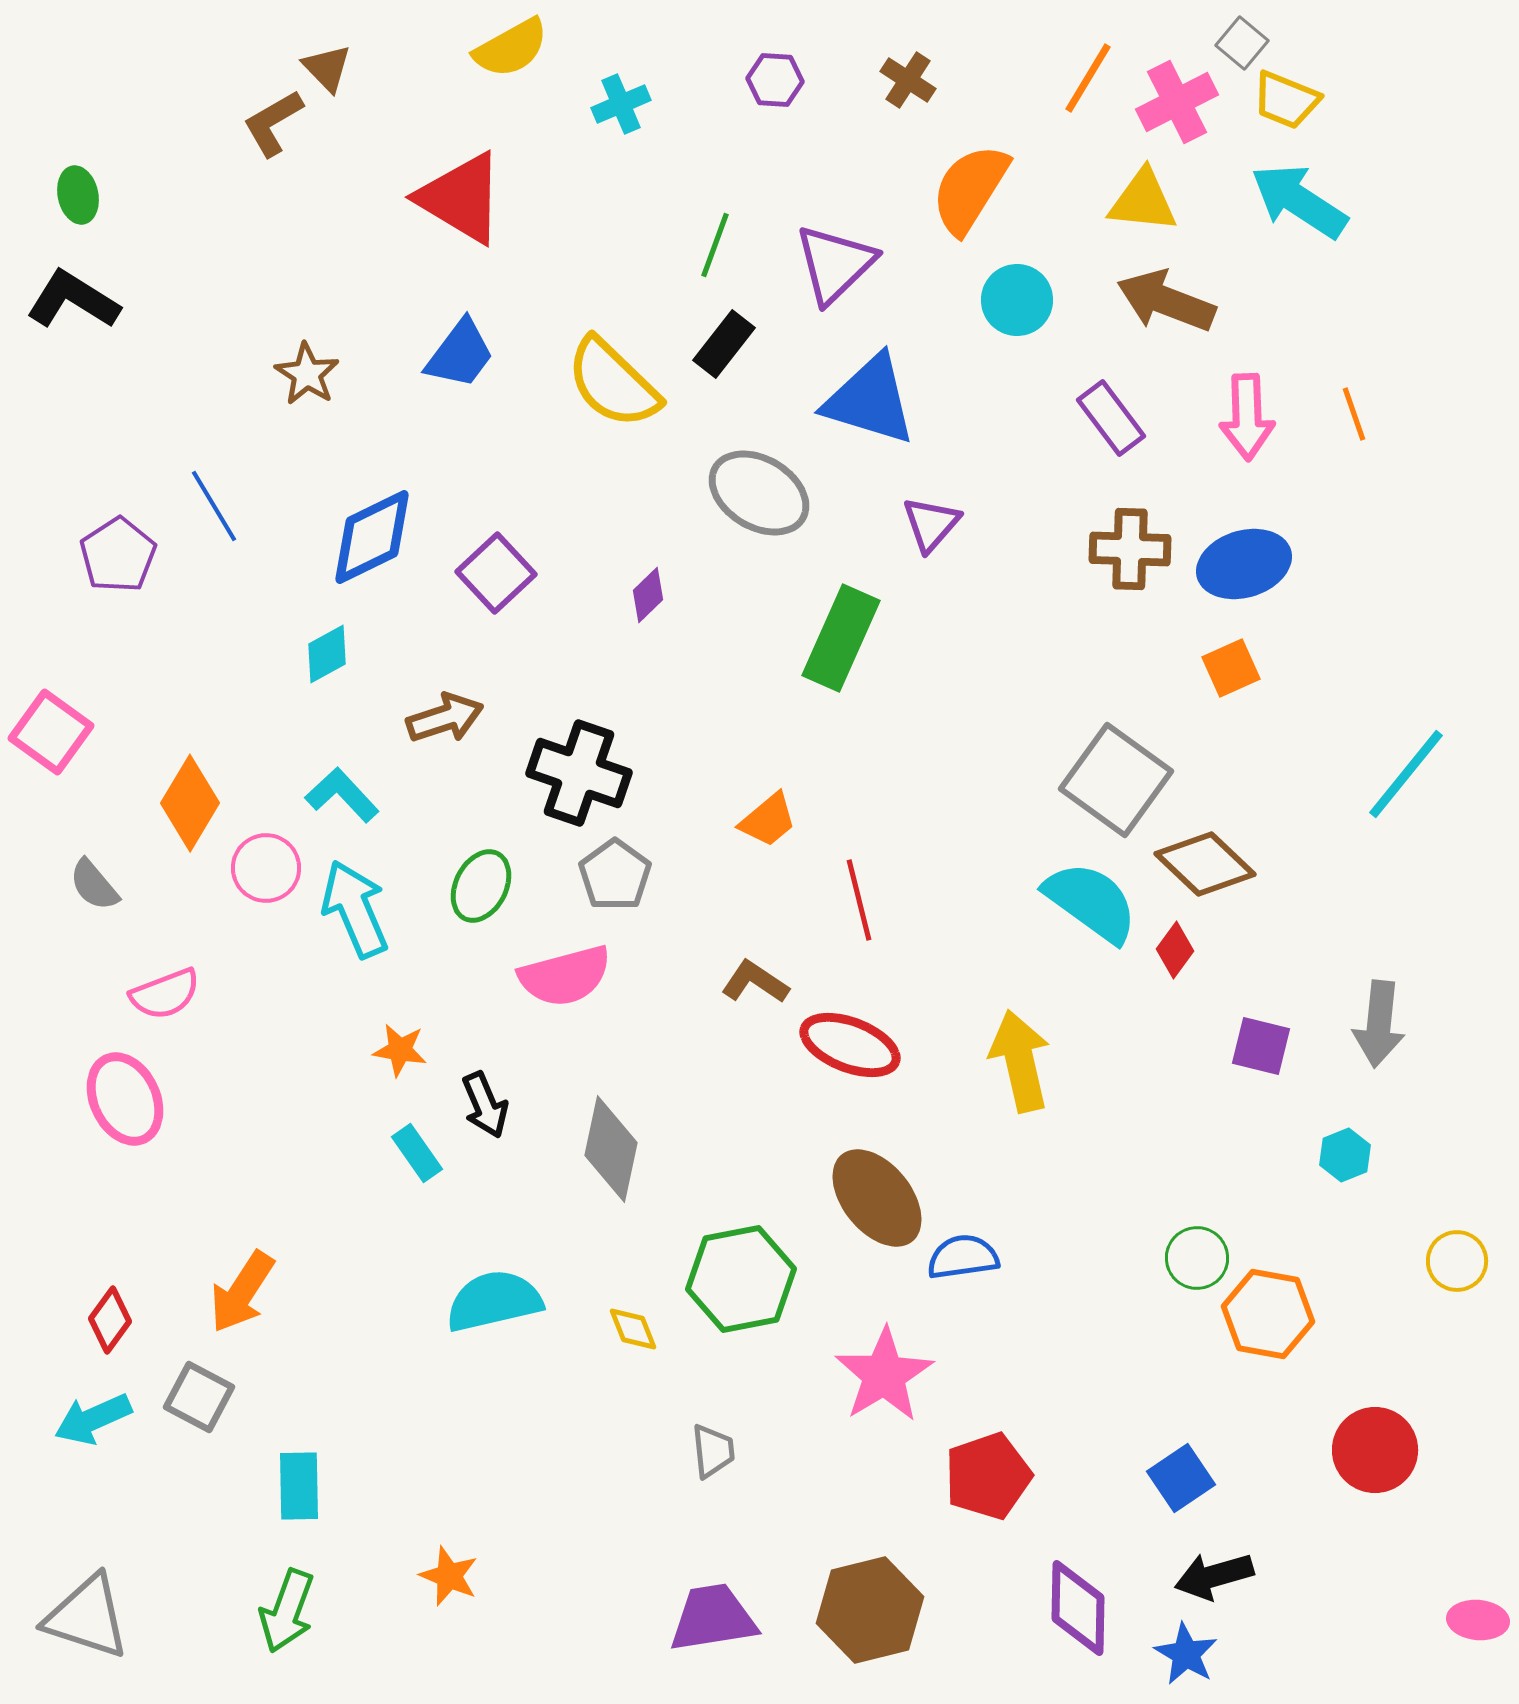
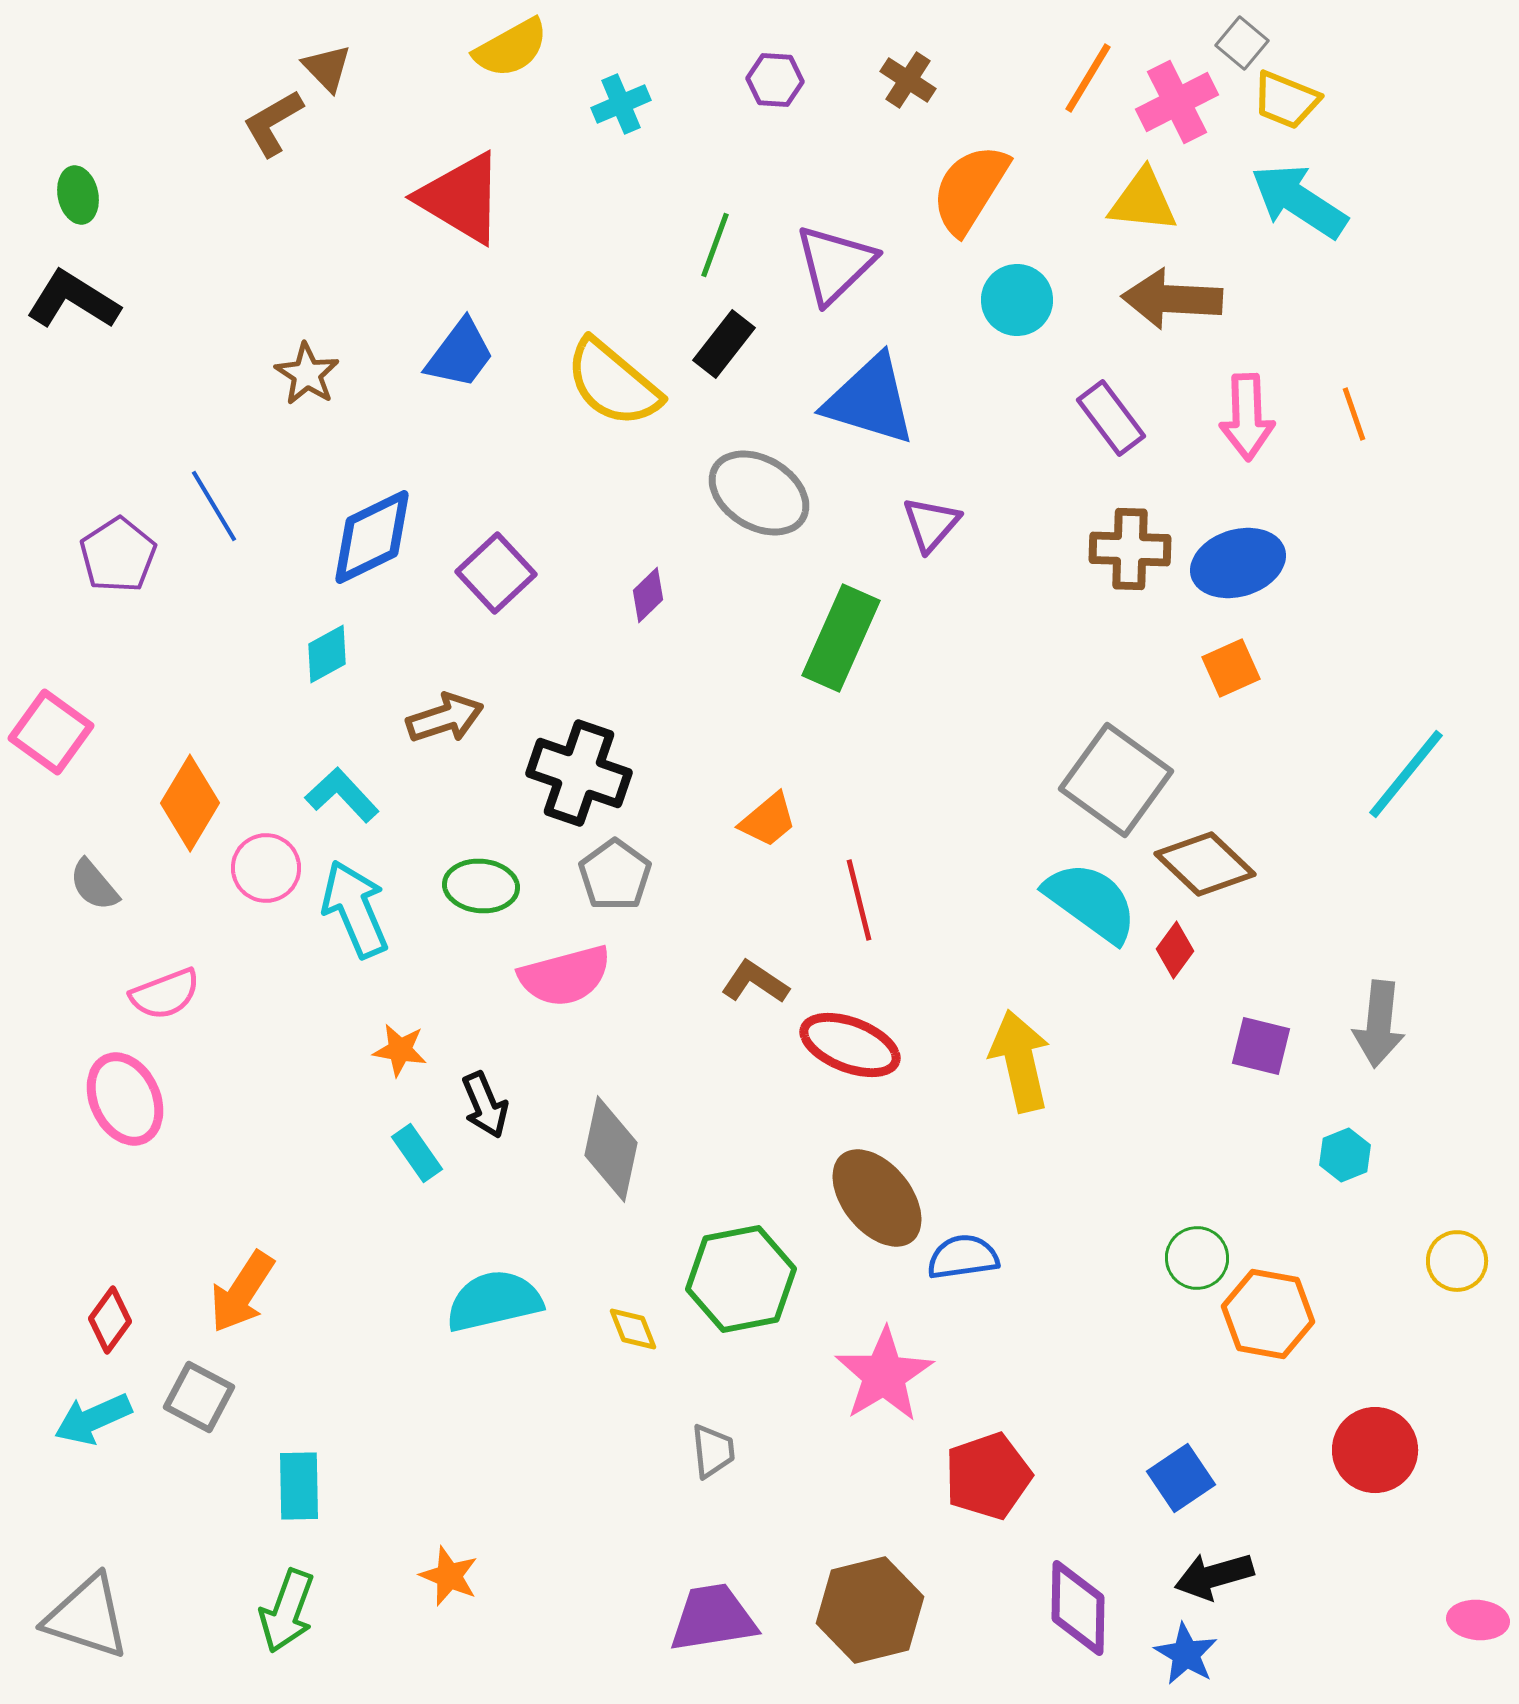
brown arrow at (1166, 301): moved 6 px right, 2 px up; rotated 18 degrees counterclockwise
yellow semicircle at (613, 383): rotated 4 degrees counterclockwise
blue ellipse at (1244, 564): moved 6 px left, 1 px up
green ellipse at (481, 886): rotated 68 degrees clockwise
